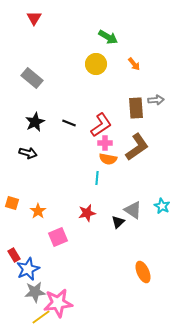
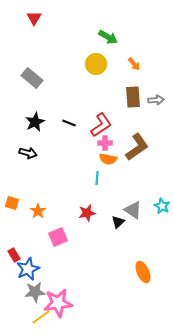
brown rectangle: moved 3 px left, 11 px up
